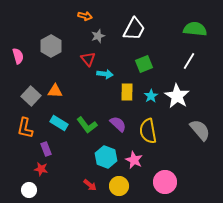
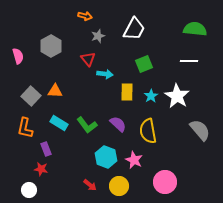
white line: rotated 60 degrees clockwise
